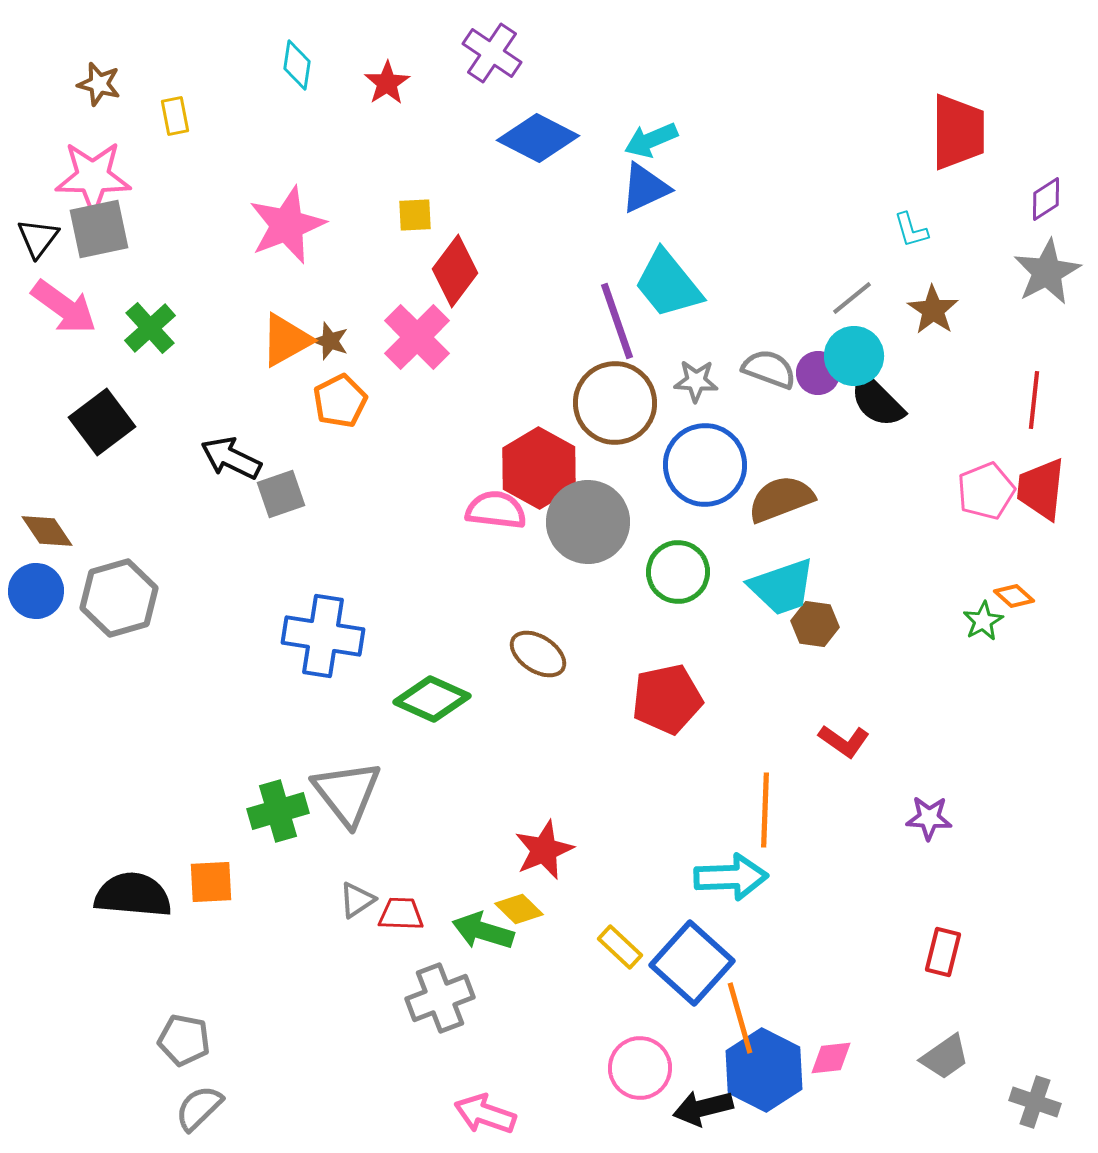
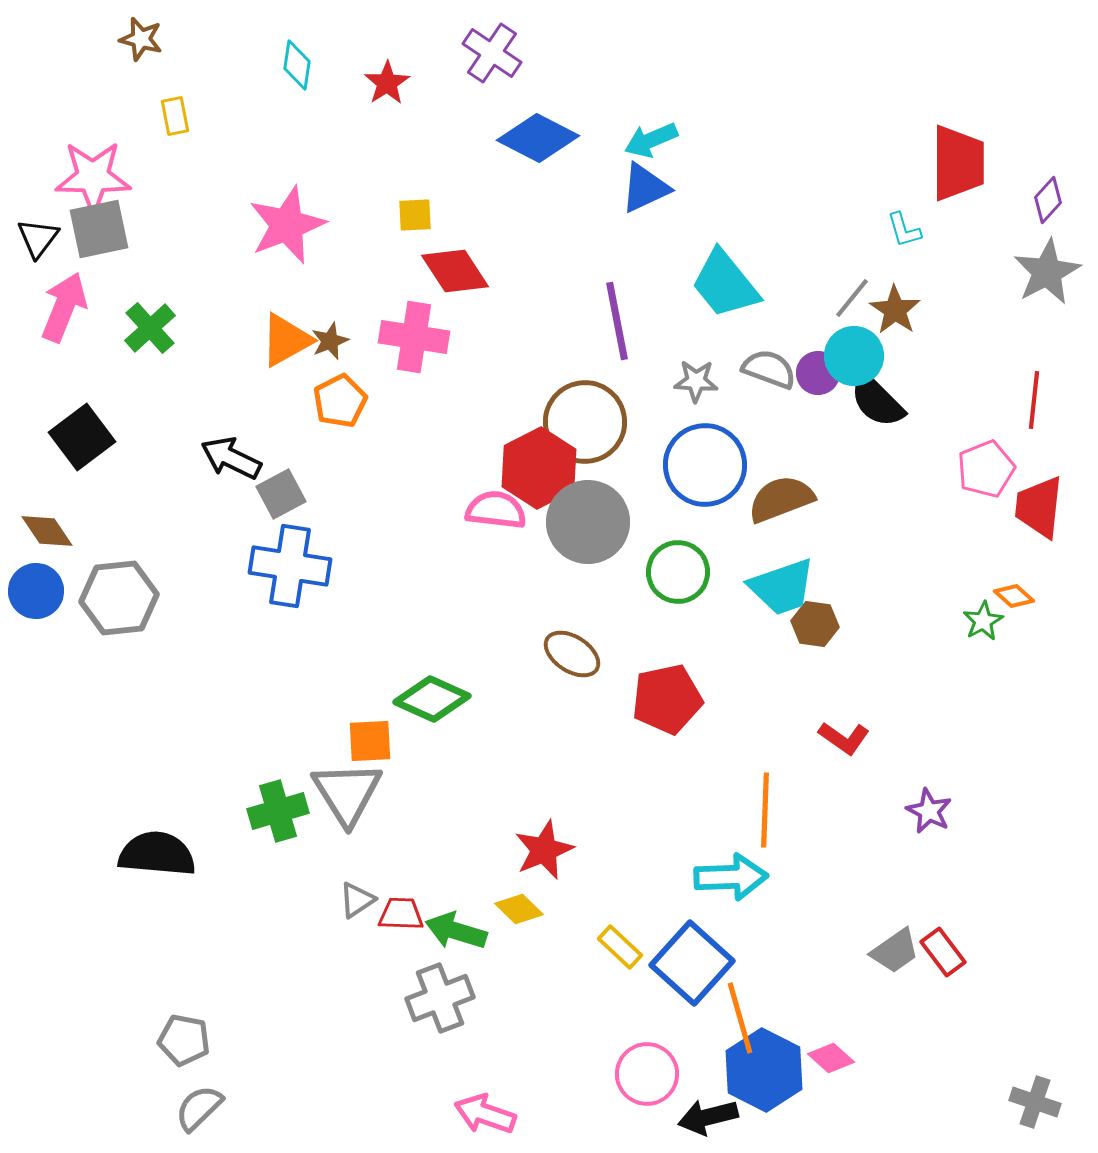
brown star at (99, 84): moved 42 px right, 45 px up
red trapezoid at (958, 132): moved 31 px down
purple diamond at (1046, 199): moved 2 px right, 1 px down; rotated 15 degrees counterclockwise
cyan L-shape at (911, 230): moved 7 px left
red diamond at (455, 271): rotated 70 degrees counterclockwise
cyan trapezoid at (668, 284): moved 57 px right
gray line at (852, 298): rotated 12 degrees counterclockwise
pink arrow at (64, 307): rotated 104 degrees counterclockwise
brown star at (933, 310): moved 38 px left
purple line at (617, 321): rotated 8 degrees clockwise
pink cross at (417, 337): moved 3 px left; rotated 36 degrees counterclockwise
brown star at (330, 341): rotated 30 degrees clockwise
brown circle at (615, 403): moved 30 px left, 19 px down
black square at (102, 422): moved 20 px left, 15 px down
red hexagon at (539, 468): rotated 4 degrees clockwise
red trapezoid at (1041, 489): moved 2 px left, 18 px down
pink pentagon at (986, 491): moved 22 px up
gray square at (281, 494): rotated 9 degrees counterclockwise
gray hexagon at (119, 598): rotated 10 degrees clockwise
blue cross at (323, 636): moved 33 px left, 70 px up
brown ellipse at (538, 654): moved 34 px right
red L-shape at (844, 741): moved 3 px up
gray triangle at (347, 793): rotated 6 degrees clockwise
purple star at (929, 818): moved 7 px up; rotated 24 degrees clockwise
orange square at (211, 882): moved 159 px right, 141 px up
black semicircle at (133, 895): moved 24 px right, 41 px up
green arrow at (483, 931): moved 27 px left
red rectangle at (943, 952): rotated 51 degrees counterclockwise
gray trapezoid at (945, 1057): moved 50 px left, 106 px up
pink diamond at (831, 1058): rotated 48 degrees clockwise
pink circle at (640, 1068): moved 7 px right, 6 px down
black arrow at (703, 1108): moved 5 px right, 9 px down
